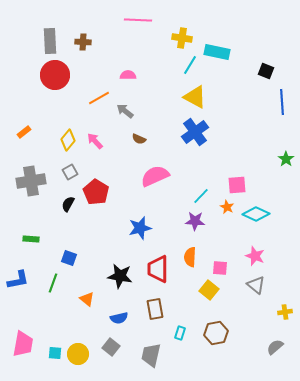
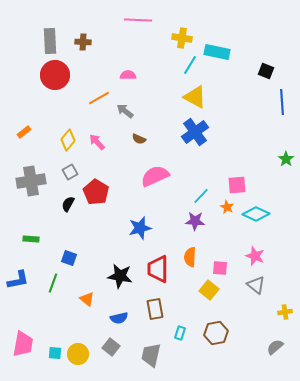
pink arrow at (95, 141): moved 2 px right, 1 px down
